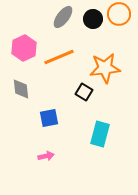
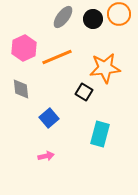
orange line: moved 2 px left
blue square: rotated 30 degrees counterclockwise
